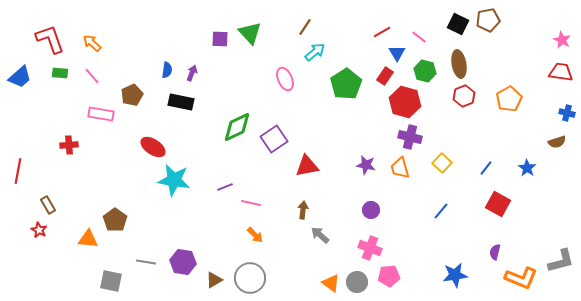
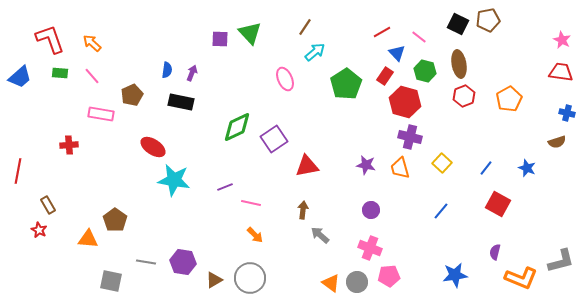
blue triangle at (397, 53): rotated 12 degrees counterclockwise
blue star at (527, 168): rotated 12 degrees counterclockwise
